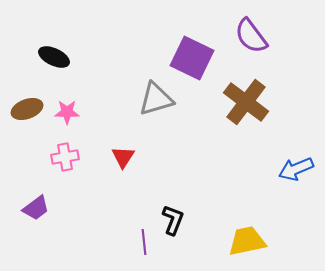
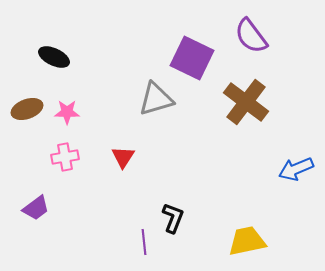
black L-shape: moved 2 px up
